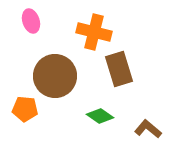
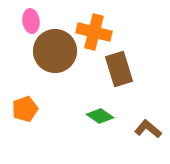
pink ellipse: rotated 10 degrees clockwise
brown circle: moved 25 px up
orange pentagon: rotated 25 degrees counterclockwise
